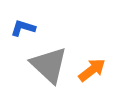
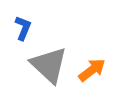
blue L-shape: rotated 95 degrees clockwise
